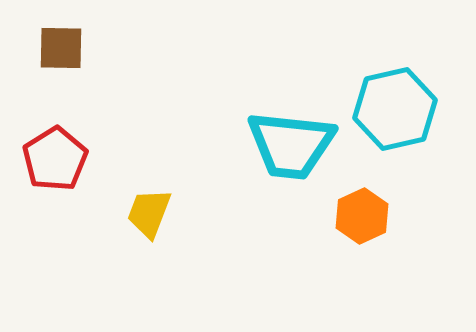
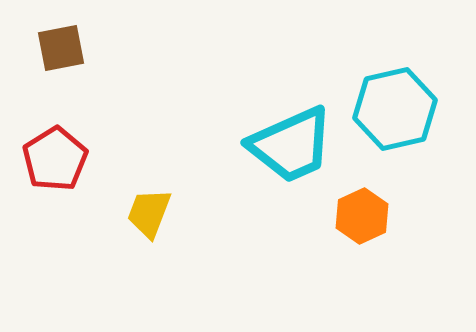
brown square: rotated 12 degrees counterclockwise
cyan trapezoid: rotated 30 degrees counterclockwise
